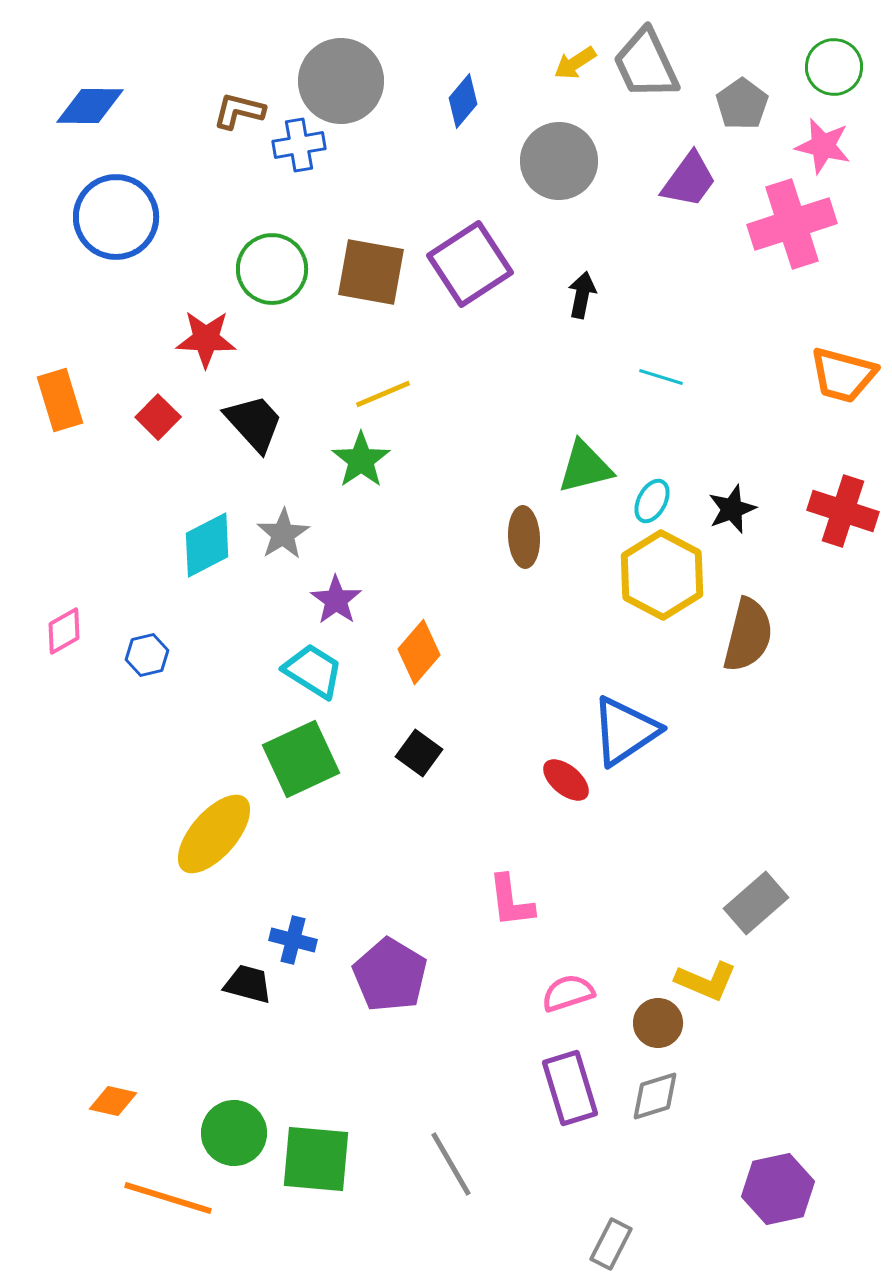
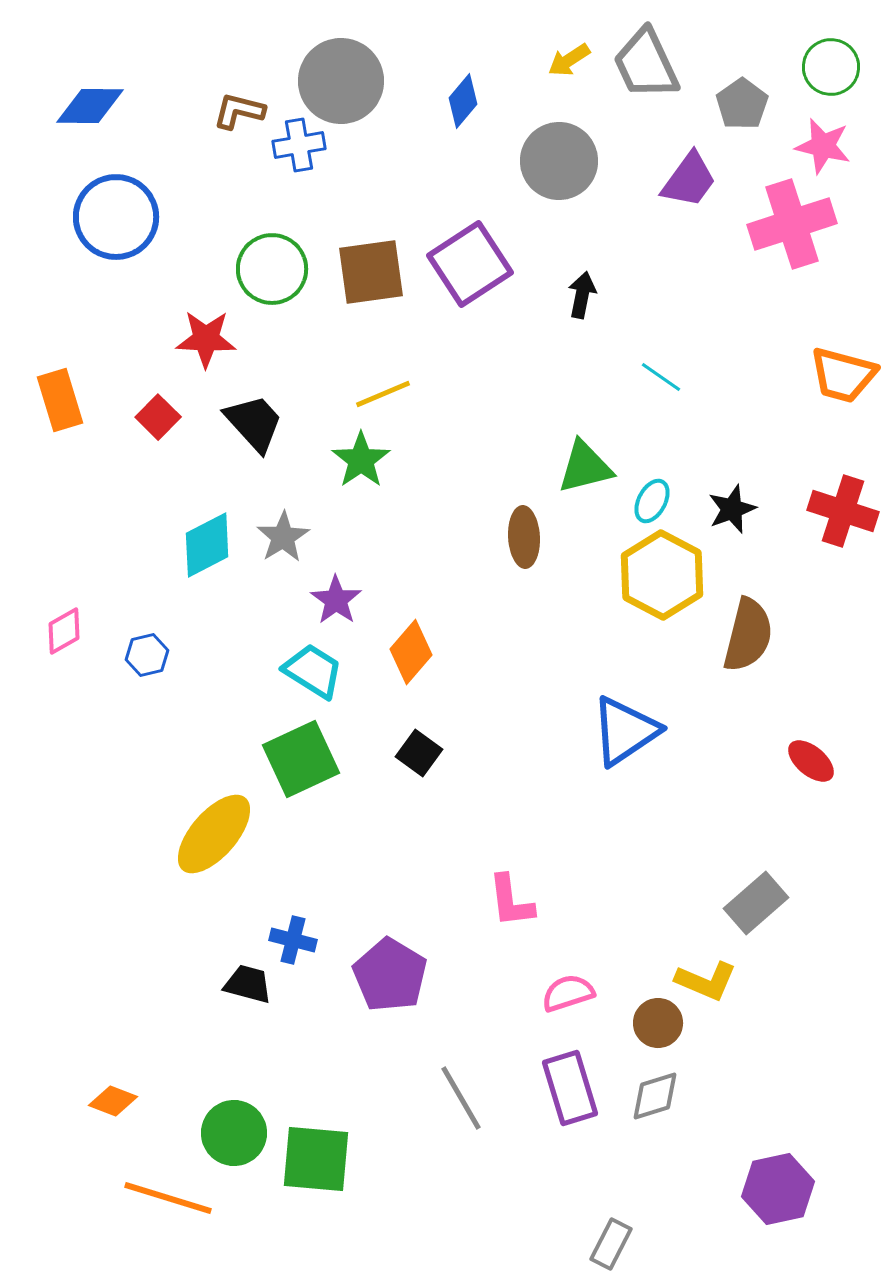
yellow arrow at (575, 63): moved 6 px left, 3 px up
green circle at (834, 67): moved 3 px left
brown square at (371, 272): rotated 18 degrees counterclockwise
cyan line at (661, 377): rotated 18 degrees clockwise
gray star at (283, 534): moved 3 px down
orange diamond at (419, 652): moved 8 px left
red ellipse at (566, 780): moved 245 px right, 19 px up
orange diamond at (113, 1101): rotated 9 degrees clockwise
gray line at (451, 1164): moved 10 px right, 66 px up
